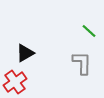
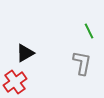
green line: rotated 21 degrees clockwise
gray L-shape: rotated 10 degrees clockwise
